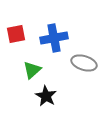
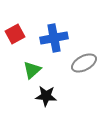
red square: moved 1 px left; rotated 18 degrees counterclockwise
gray ellipse: rotated 45 degrees counterclockwise
black star: rotated 25 degrees counterclockwise
